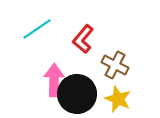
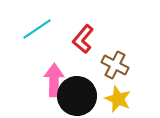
black circle: moved 2 px down
